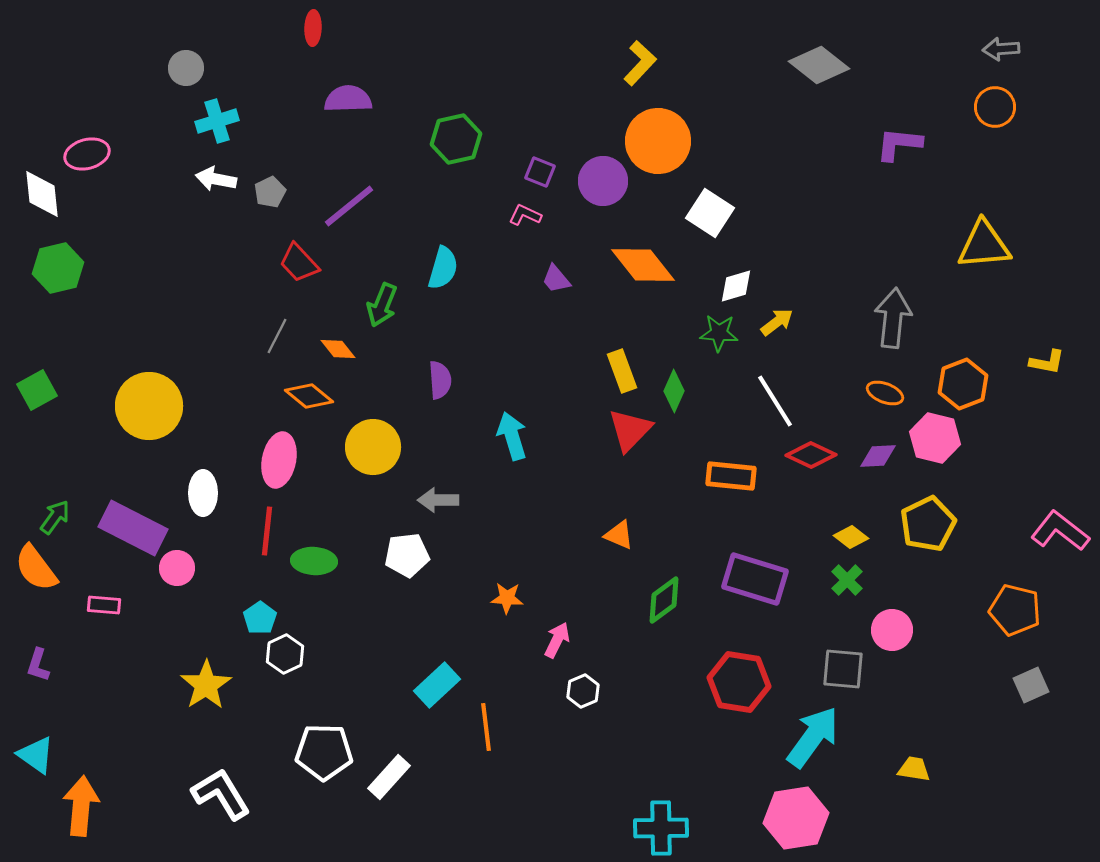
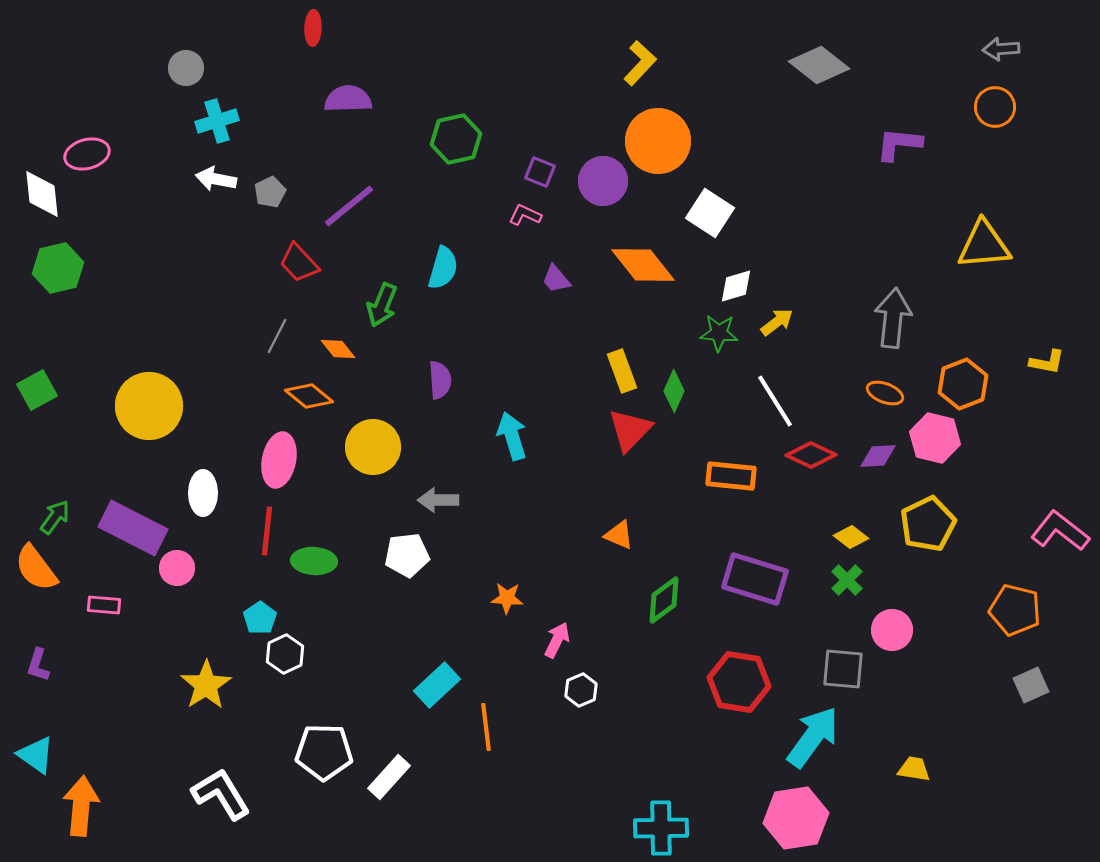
white hexagon at (583, 691): moved 2 px left, 1 px up
